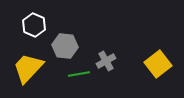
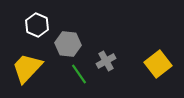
white hexagon: moved 3 px right
gray hexagon: moved 3 px right, 2 px up
yellow trapezoid: moved 1 px left
green line: rotated 65 degrees clockwise
